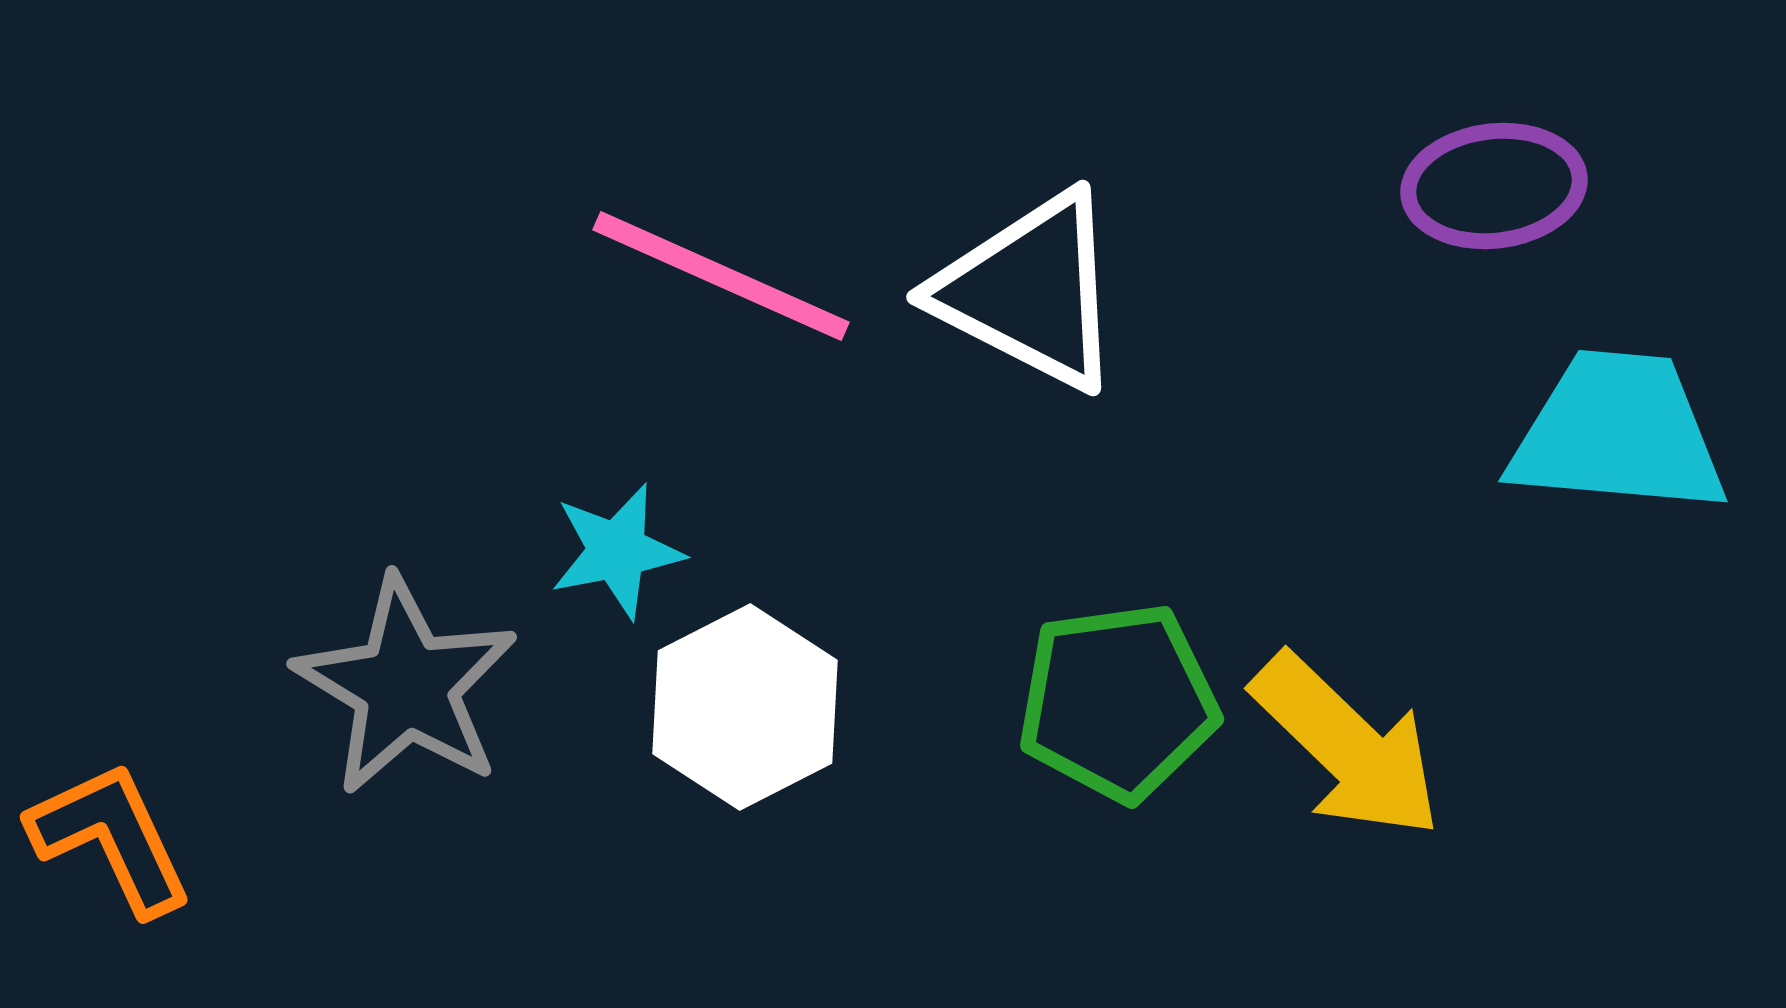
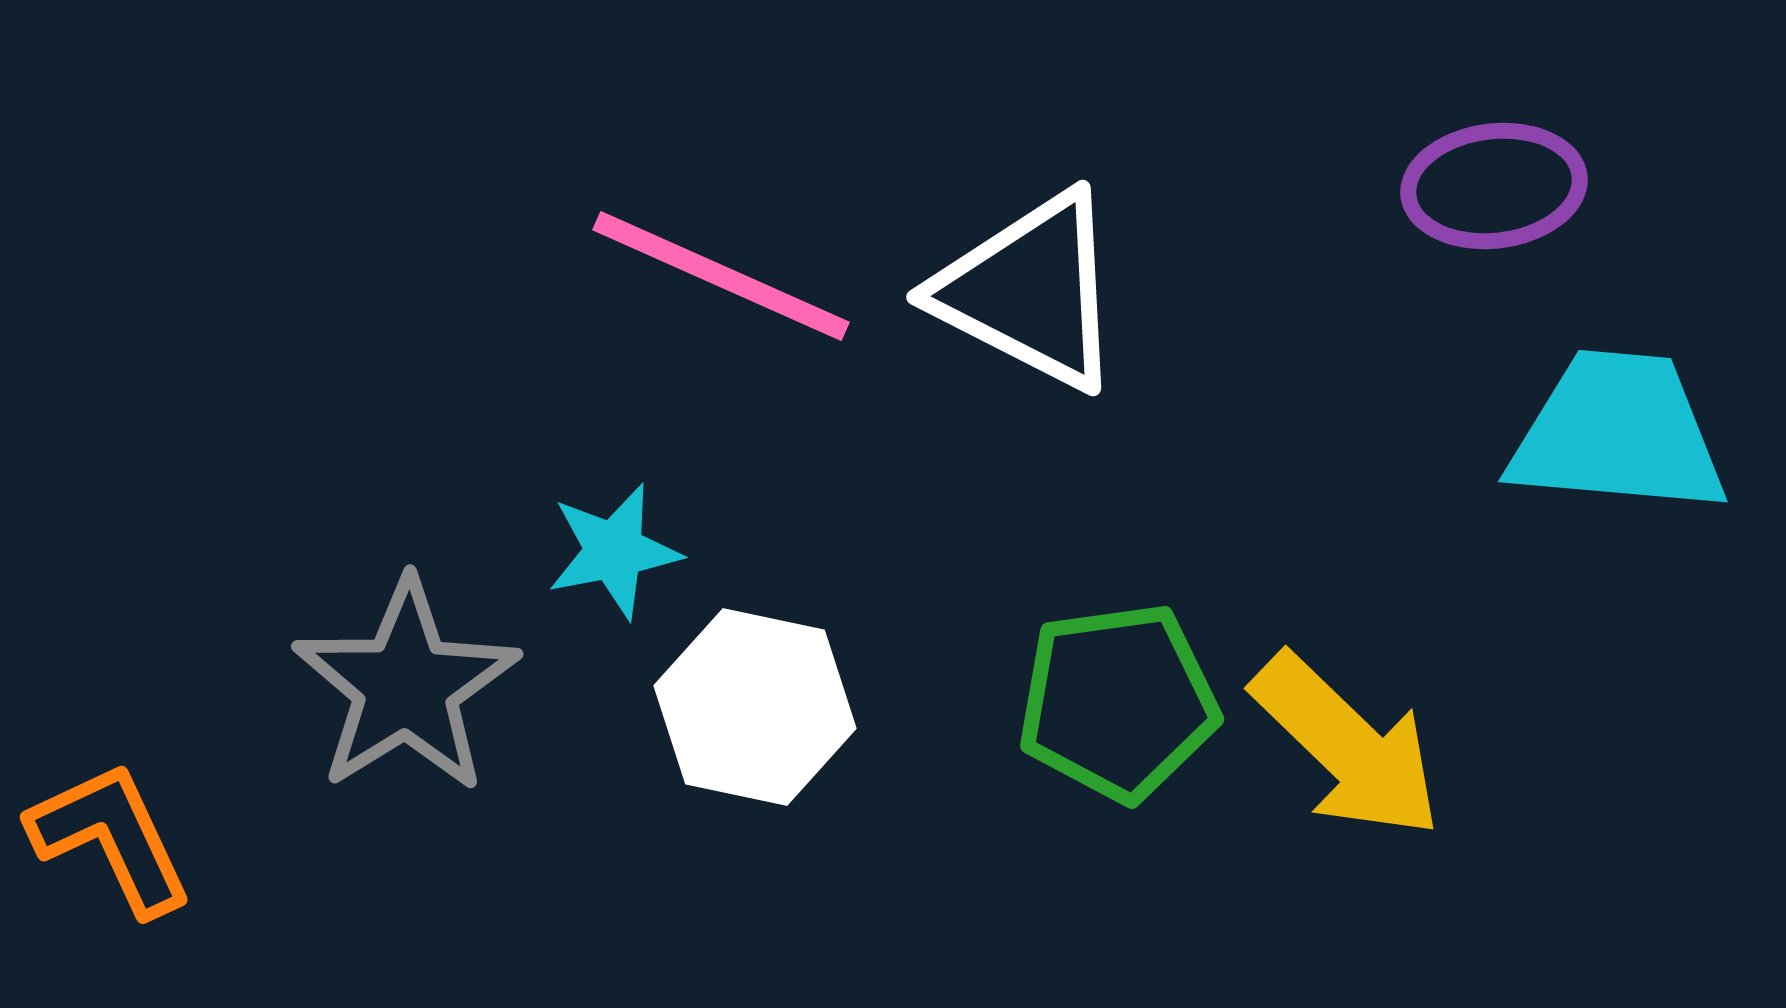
cyan star: moved 3 px left
gray star: rotated 9 degrees clockwise
white hexagon: moved 10 px right; rotated 21 degrees counterclockwise
